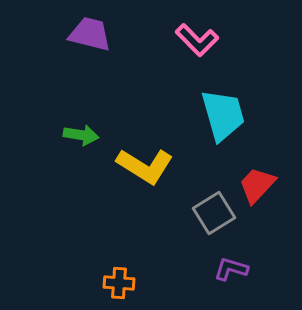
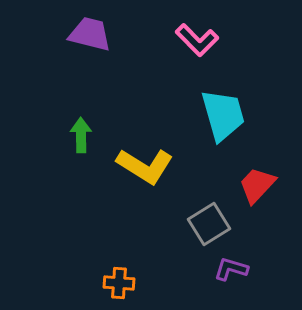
green arrow: rotated 100 degrees counterclockwise
gray square: moved 5 px left, 11 px down
